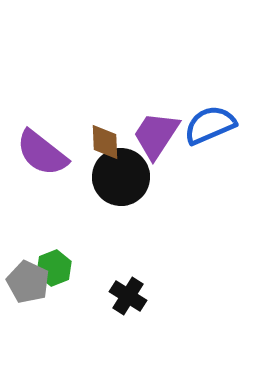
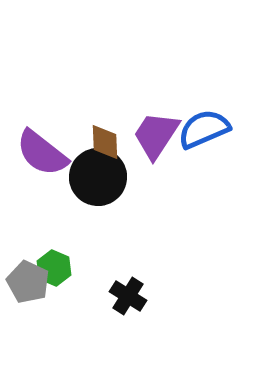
blue semicircle: moved 6 px left, 4 px down
black circle: moved 23 px left
green hexagon: rotated 16 degrees counterclockwise
